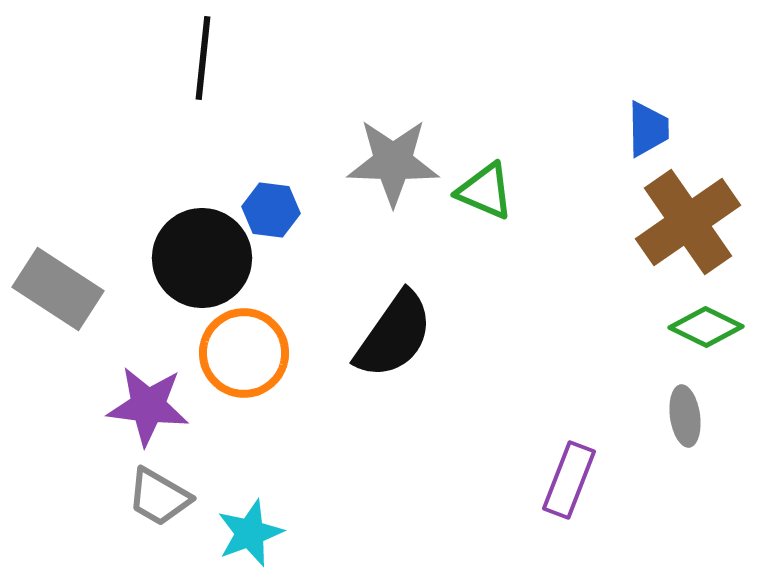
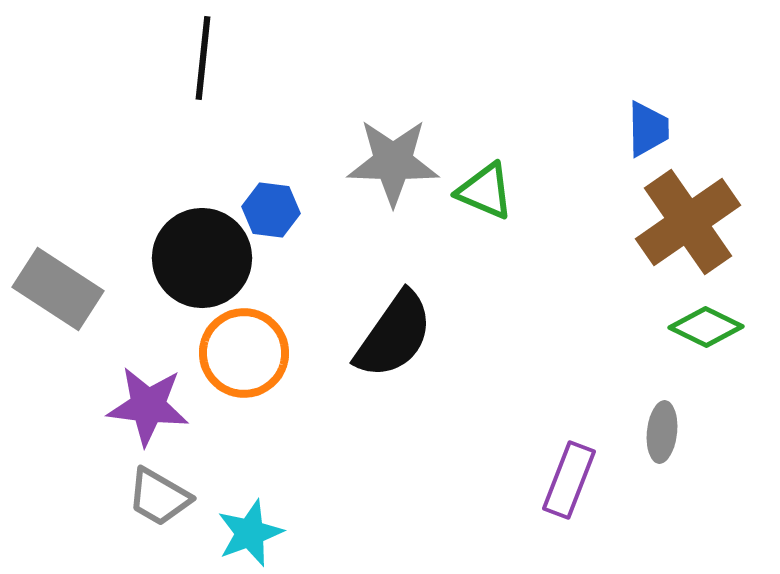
gray ellipse: moved 23 px left, 16 px down; rotated 14 degrees clockwise
